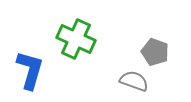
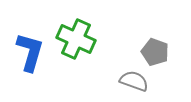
blue L-shape: moved 18 px up
